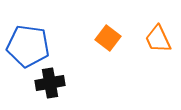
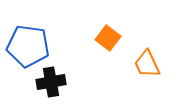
orange trapezoid: moved 11 px left, 25 px down
black cross: moved 1 px right, 1 px up
